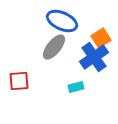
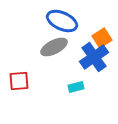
orange square: moved 1 px right
gray ellipse: rotated 24 degrees clockwise
